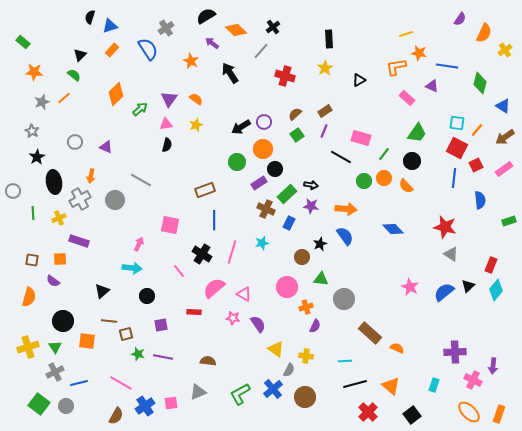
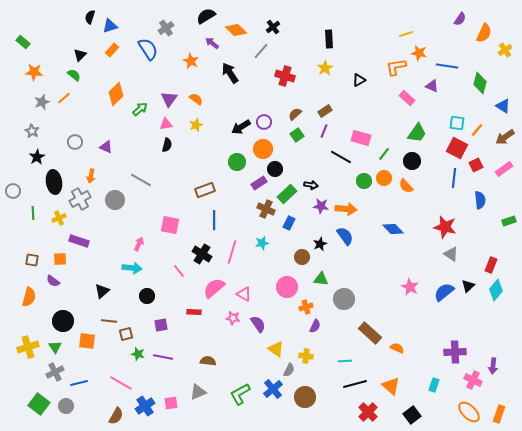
purple star at (311, 206): moved 10 px right
